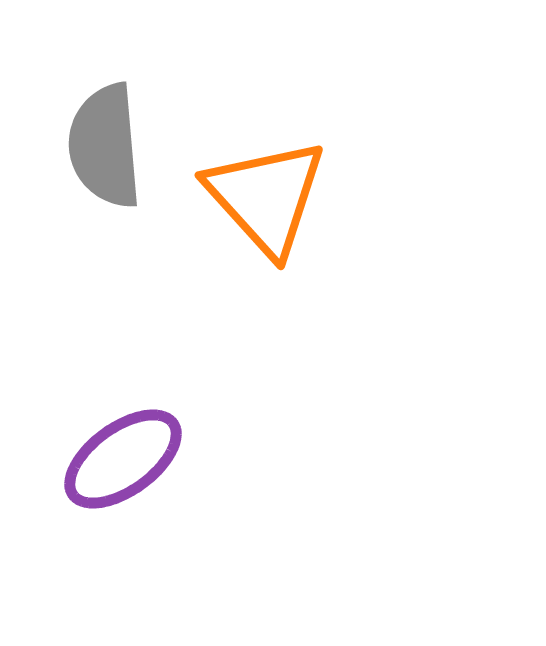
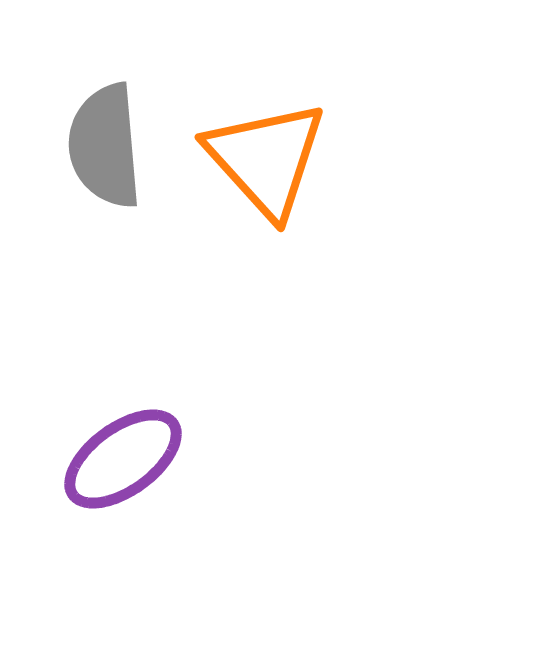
orange triangle: moved 38 px up
